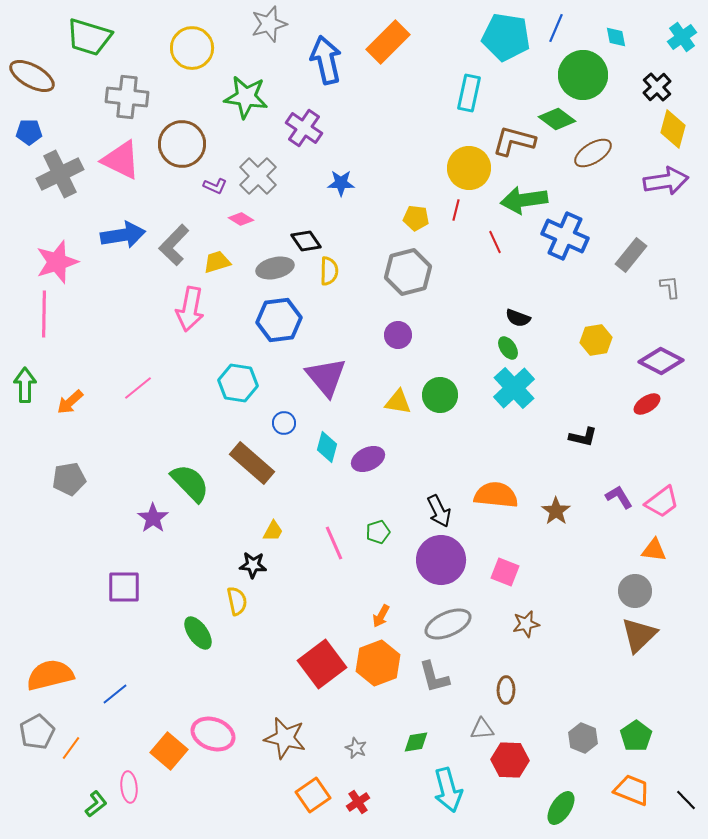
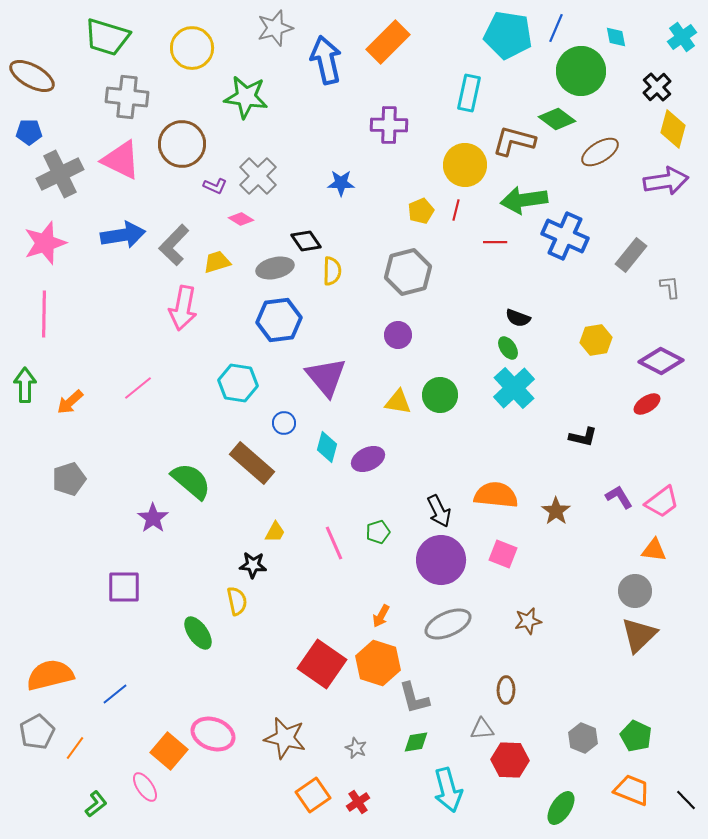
gray star at (269, 24): moved 6 px right, 4 px down
green trapezoid at (89, 37): moved 18 px right
cyan pentagon at (506, 37): moved 2 px right, 2 px up
green circle at (583, 75): moved 2 px left, 4 px up
purple cross at (304, 128): moved 85 px right, 3 px up; rotated 33 degrees counterclockwise
brown ellipse at (593, 153): moved 7 px right, 1 px up
yellow circle at (469, 168): moved 4 px left, 3 px up
yellow pentagon at (416, 218): moved 5 px right, 7 px up; rotated 30 degrees counterclockwise
red line at (495, 242): rotated 65 degrees counterclockwise
pink star at (57, 262): moved 12 px left, 19 px up
yellow semicircle at (329, 271): moved 3 px right
pink arrow at (190, 309): moved 7 px left, 1 px up
gray pentagon at (69, 479): rotated 8 degrees counterclockwise
green semicircle at (190, 483): moved 1 px right, 2 px up; rotated 6 degrees counterclockwise
yellow trapezoid at (273, 531): moved 2 px right, 1 px down
pink square at (505, 572): moved 2 px left, 18 px up
brown star at (526, 624): moved 2 px right, 3 px up
orange hexagon at (378, 663): rotated 21 degrees counterclockwise
red square at (322, 664): rotated 18 degrees counterclockwise
gray L-shape at (434, 677): moved 20 px left, 21 px down
green pentagon at (636, 736): rotated 12 degrees counterclockwise
orange line at (71, 748): moved 4 px right
pink ellipse at (129, 787): moved 16 px right; rotated 28 degrees counterclockwise
